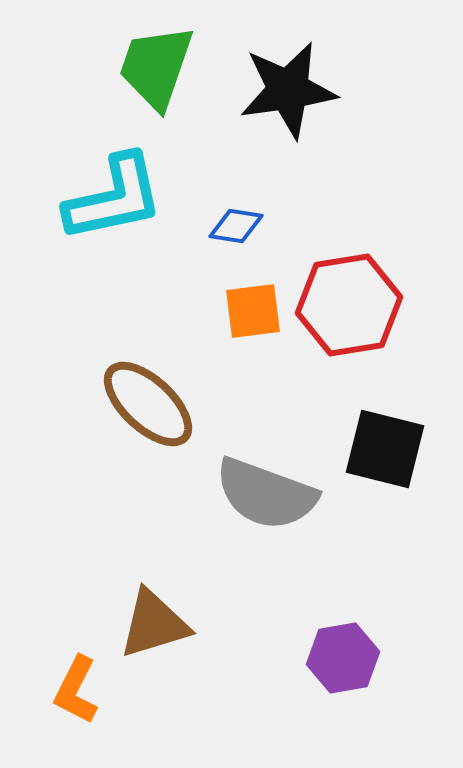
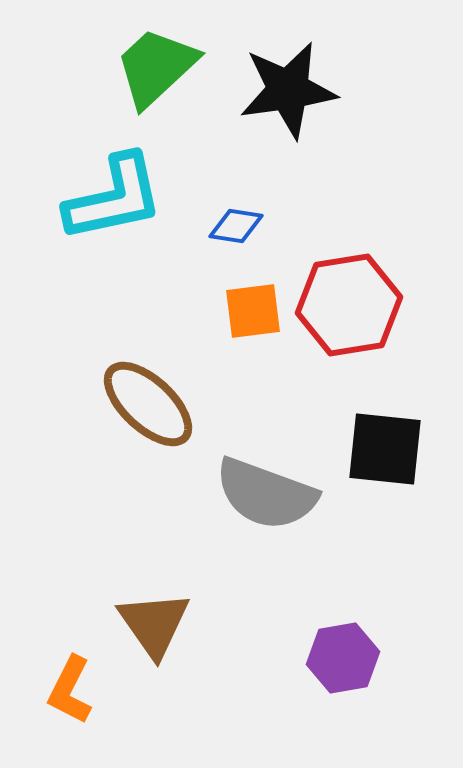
green trapezoid: rotated 28 degrees clockwise
black square: rotated 8 degrees counterclockwise
brown triangle: rotated 48 degrees counterclockwise
orange L-shape: moved 6 px left
